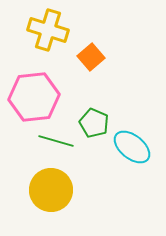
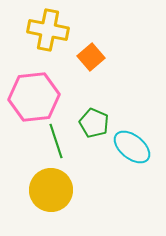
yellow cross: rotated 6 degrees counterclockwise
green line: rotated 56 degrees clockwise
